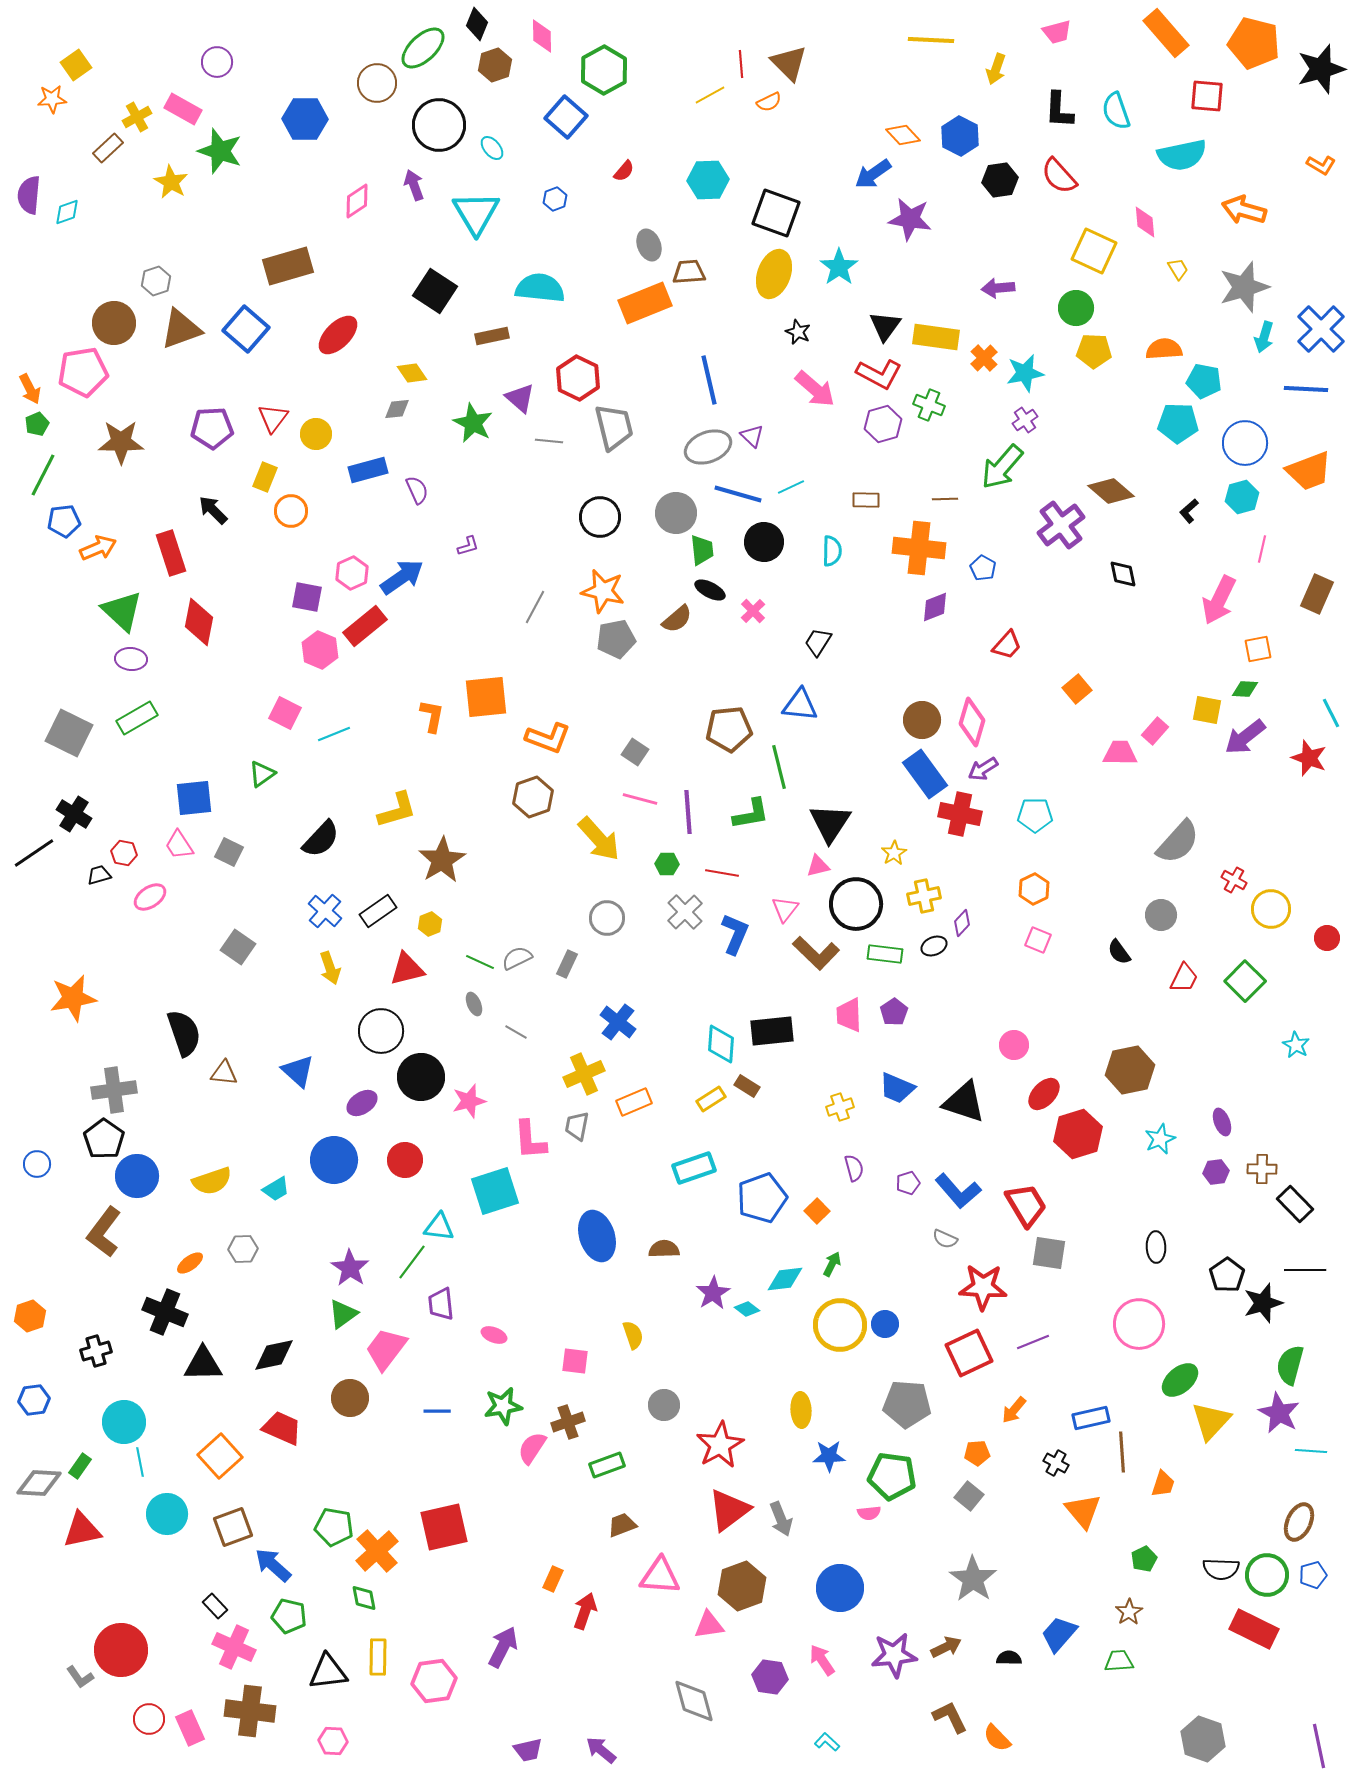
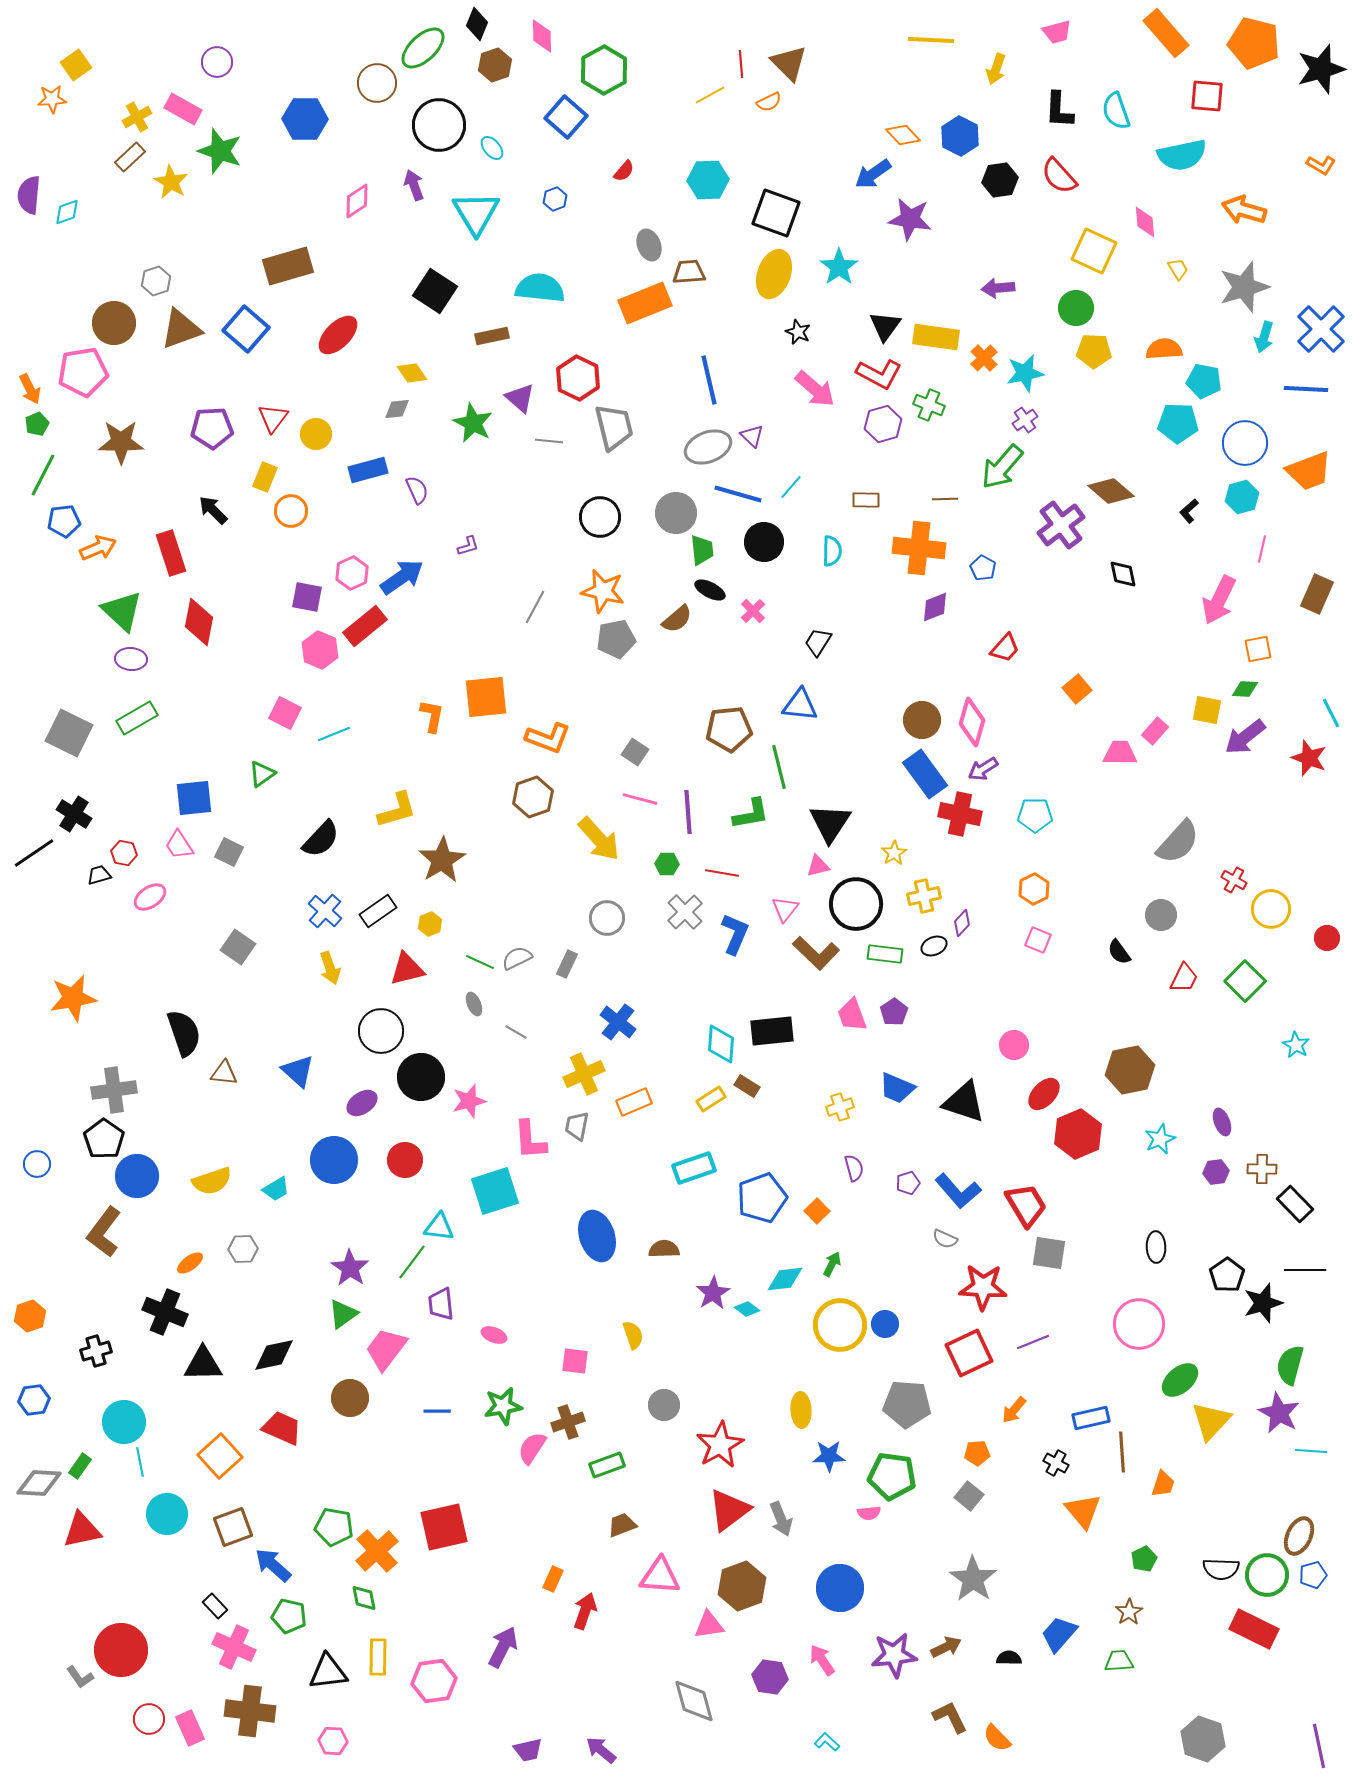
brown rectangle at (108, 148): moved 22 px right, 9 px down
cyan line at (791, 487): rotated 24 degrees counterclockwise
red trapezoid at (1007, 645): moved 2 px left, 3 px down
pink trapezoid at (849, 1015): moved 3 px right; rotated 18 degrees counterclockwise
red hexagon at (1078, 1134): rotated 6 degrees counterclockwise
brown ellipse at (1299, 1522): moved 14 px down
